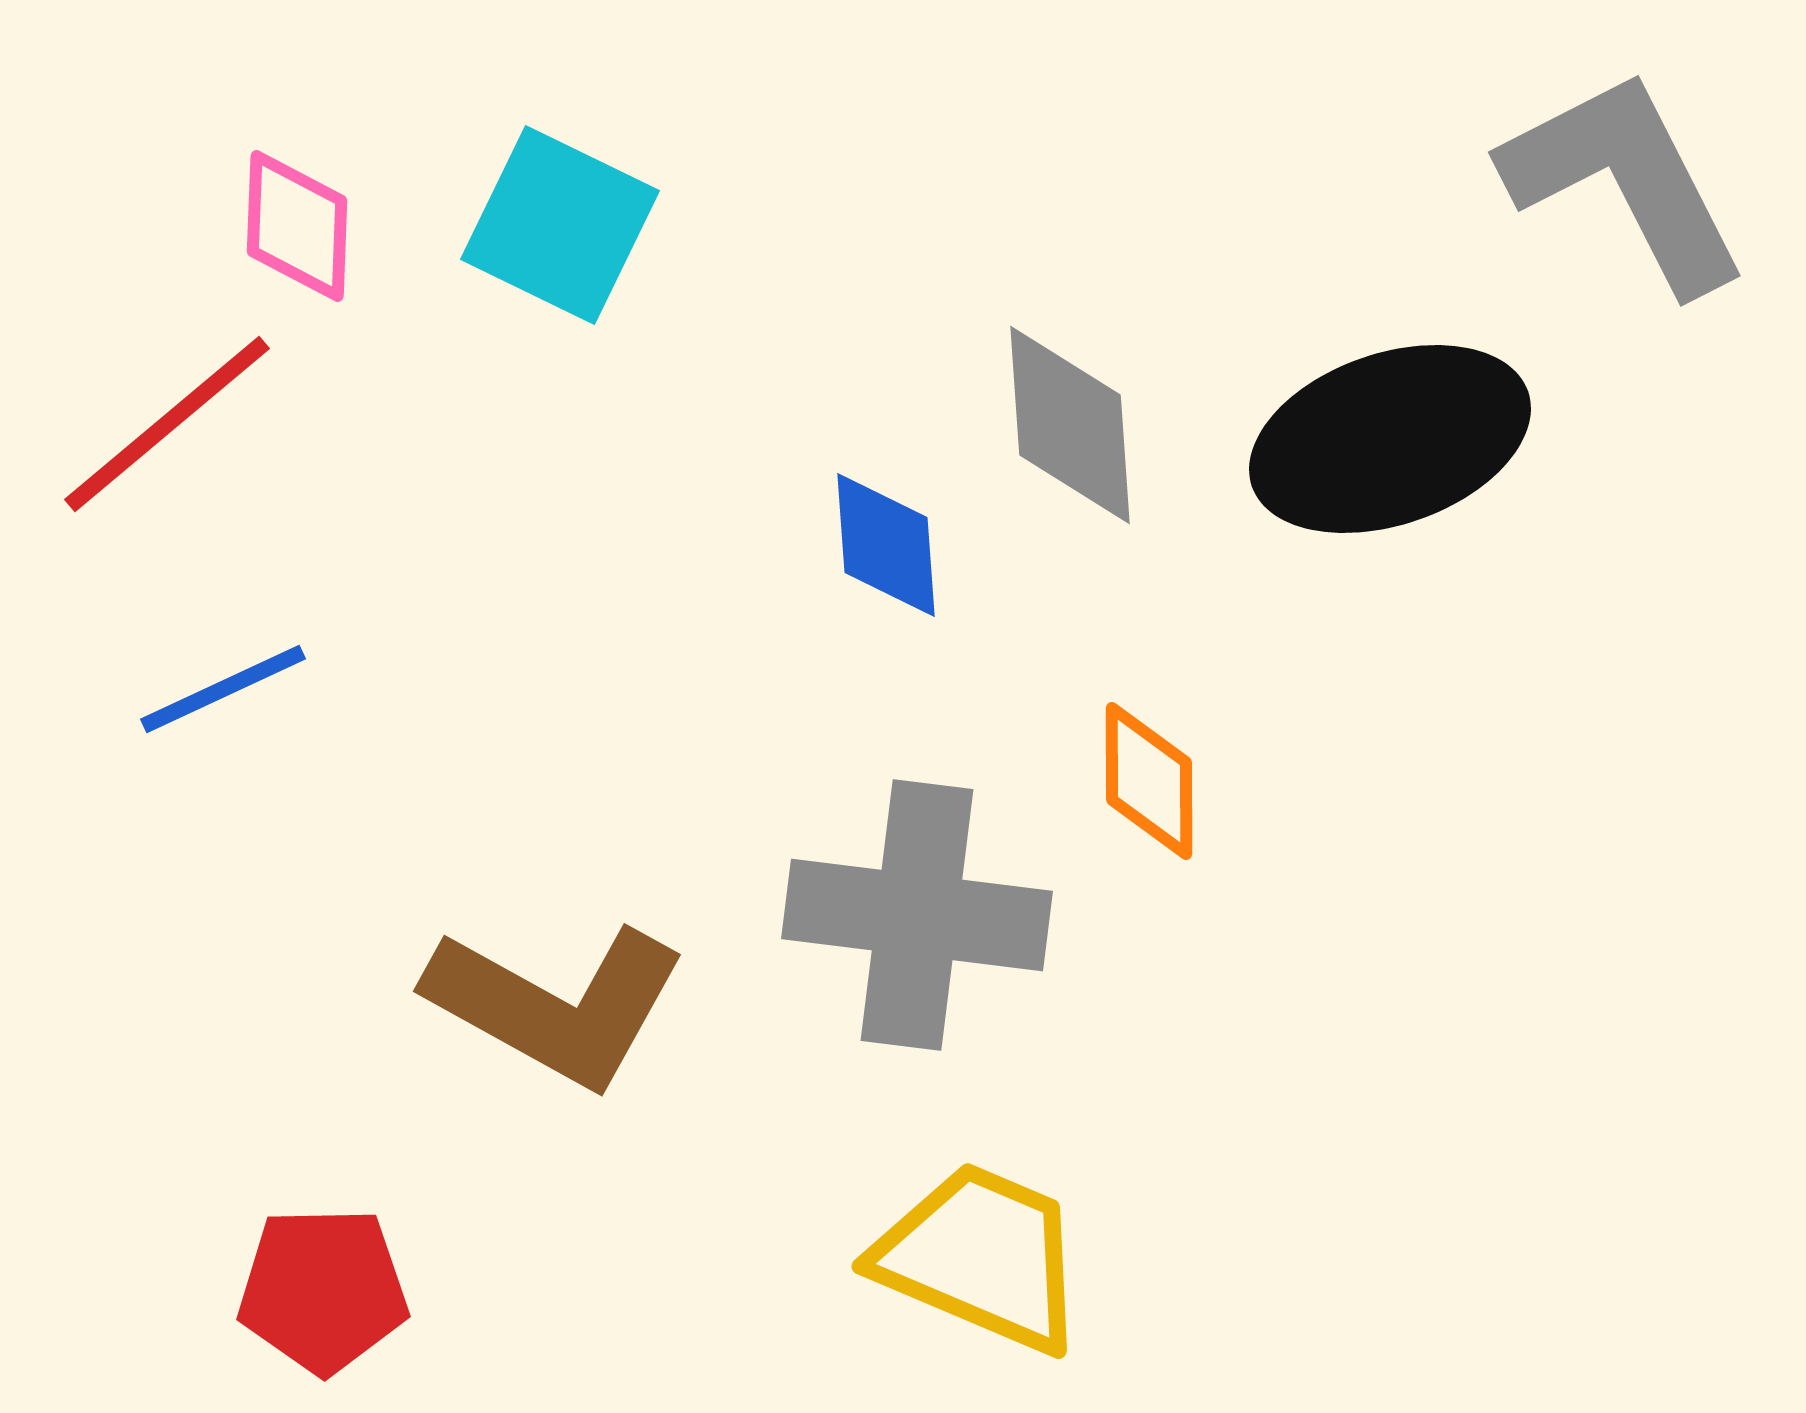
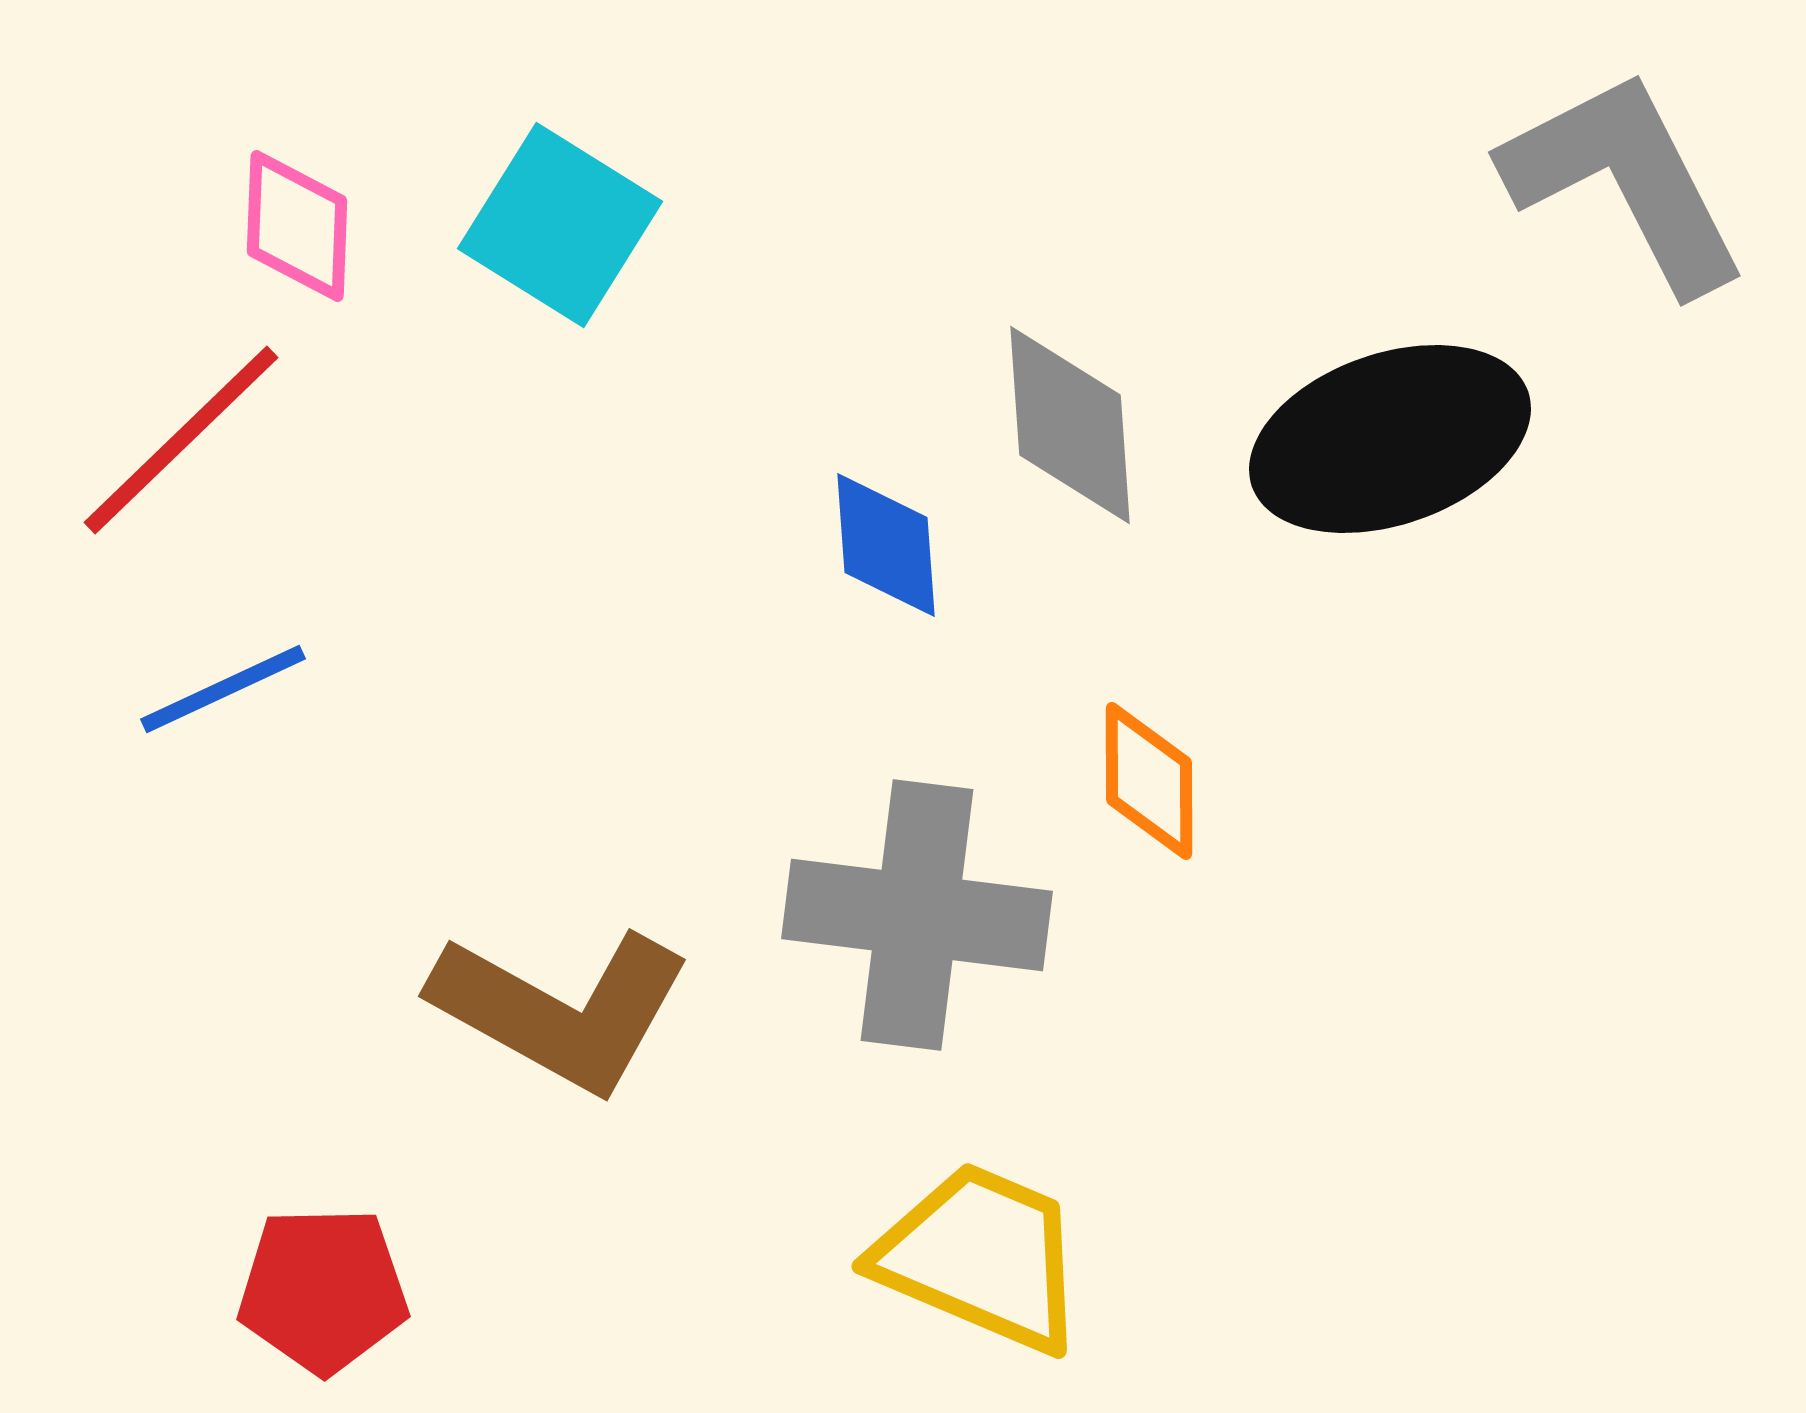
cyan square: rotated 6 degrees clockwise
red line: moved 14 px right, 16 px down; rotated 4 degrees counterclockwise
brown L-shape: moved 5 px right, 5 px down
